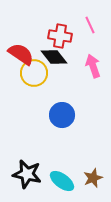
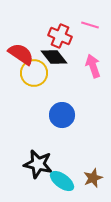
pink line: rotated 48 degrees counterclockwise
red cross: rotated 15 degrees clockwise
black star: moved 11 px right, 10 px up
